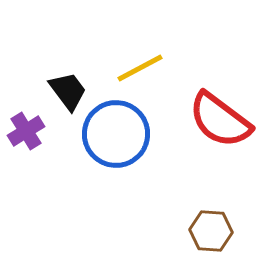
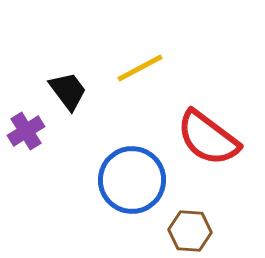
red semicircle: moved 12 px left, 18 px down
blue circle: moved 16 px right, 46 px down
brown hexagon: moved 21 px left
